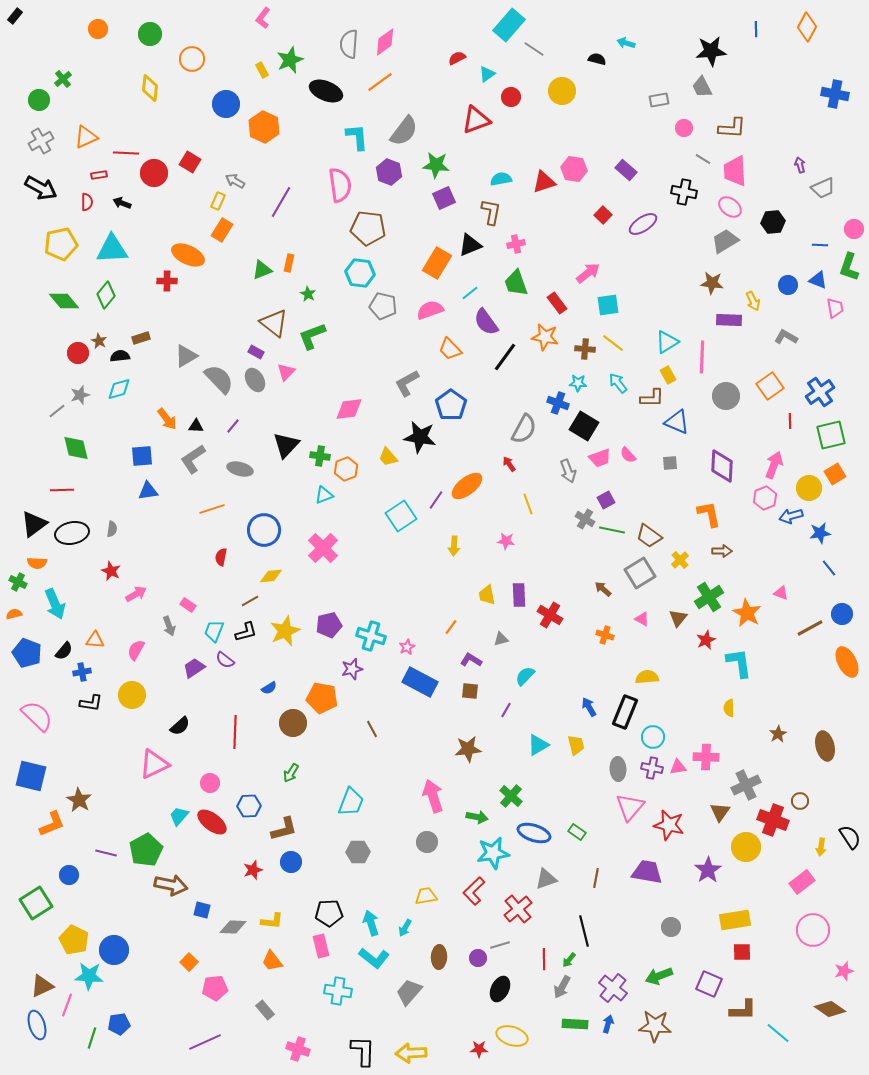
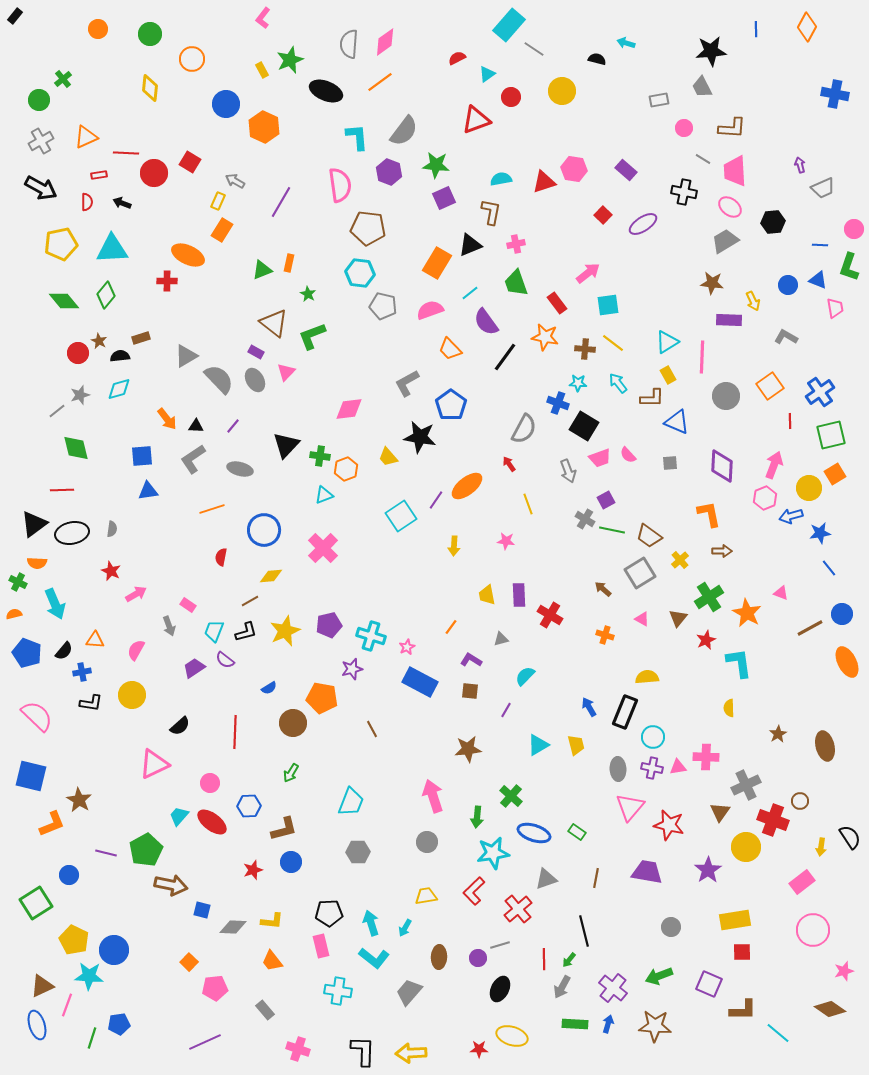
green arrow at (477, 817): rotated 85 degrees clockwise
